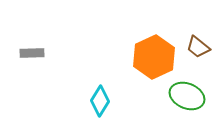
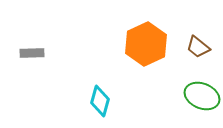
orange hexagon: moved 8 px left, 13 px up
green ellipse: moved 15 px right
cyan diamond: rotated 16 degrees counterclockwise
